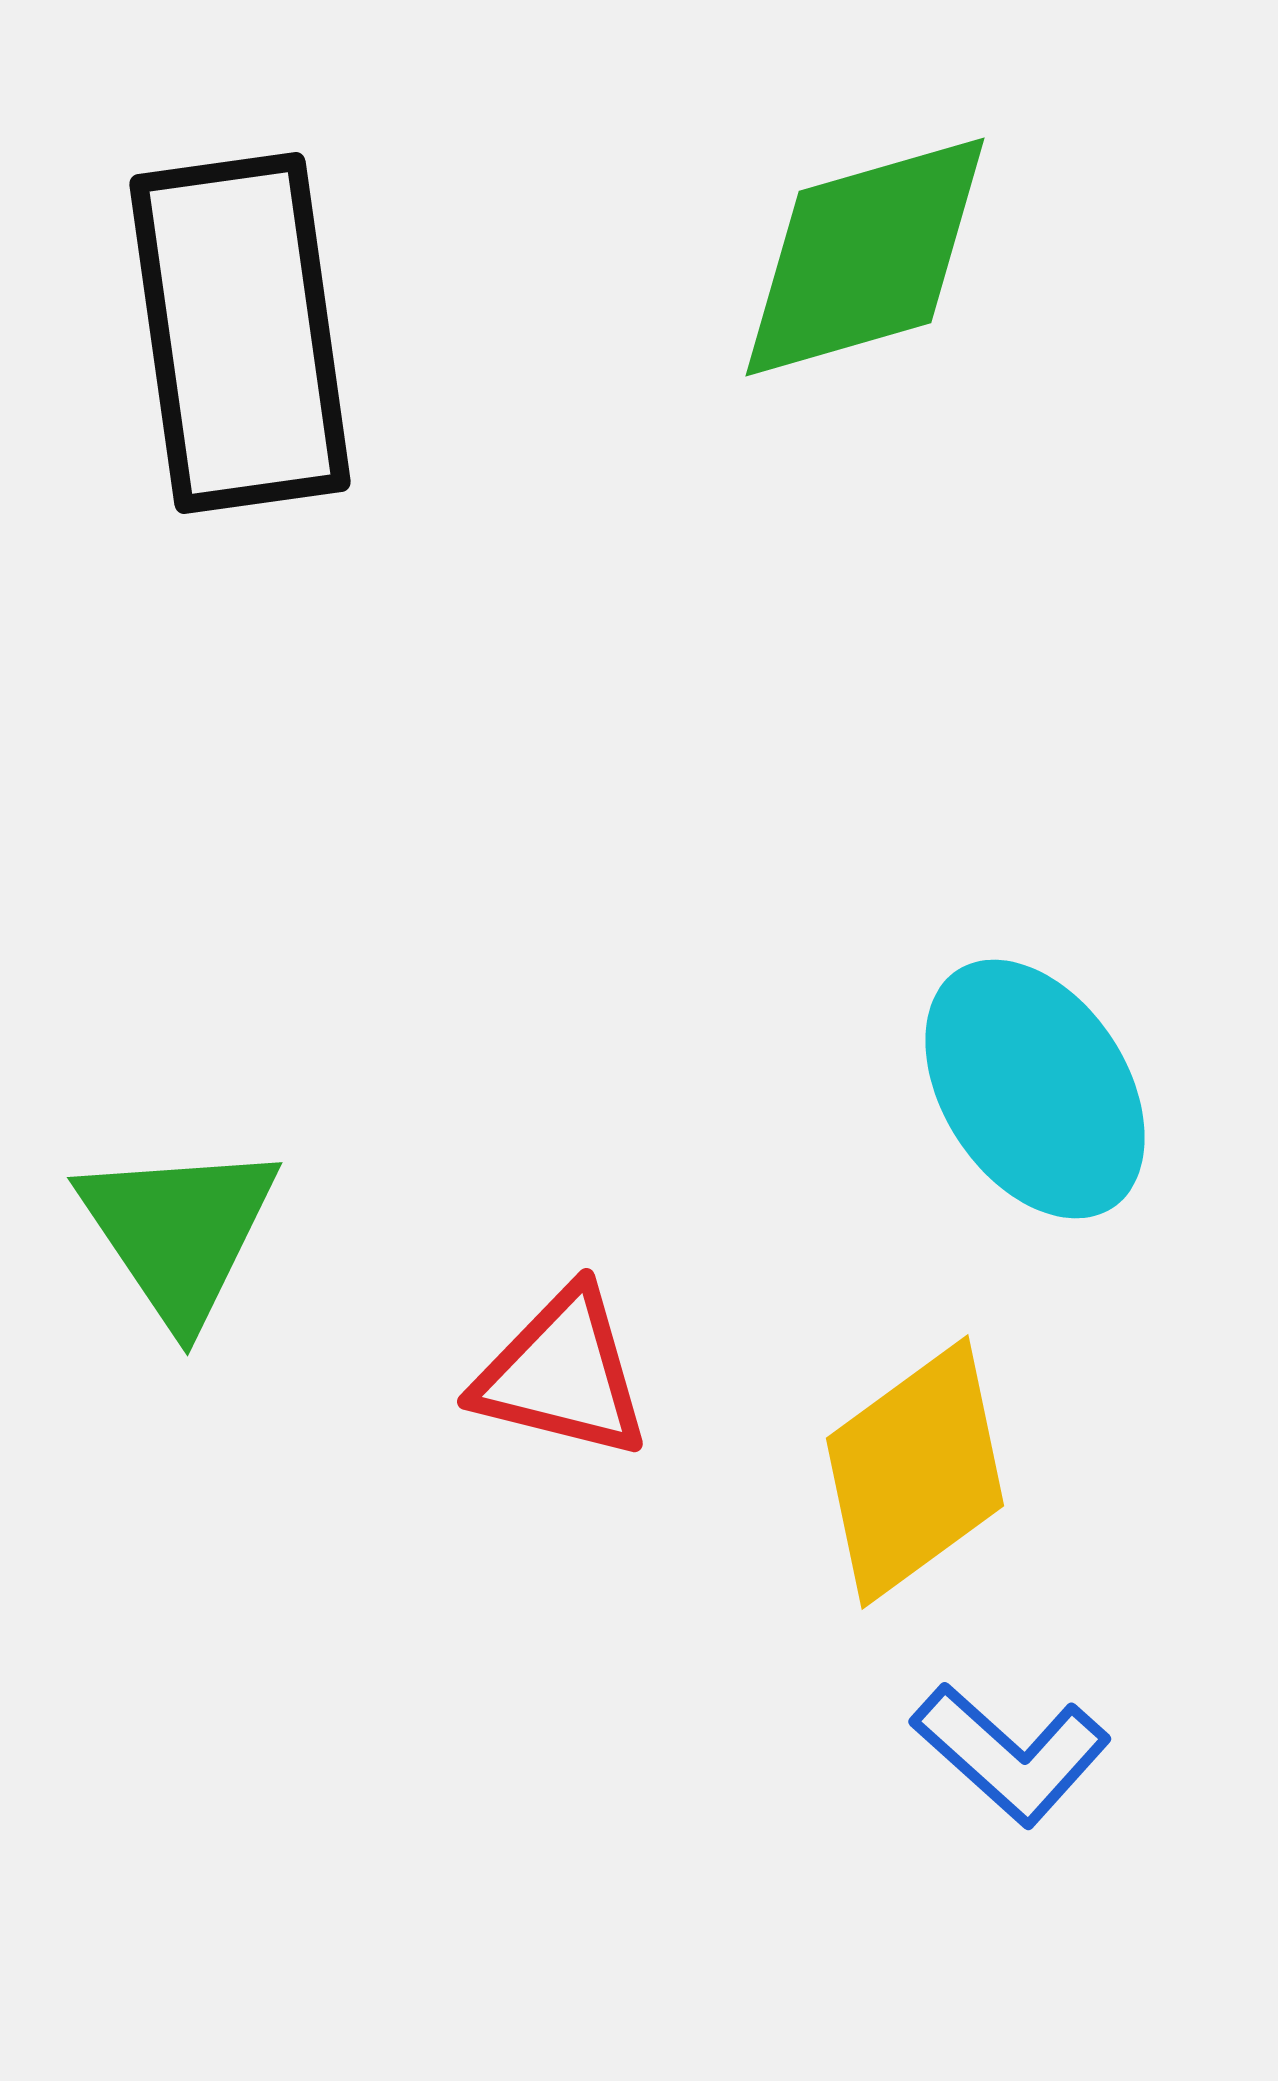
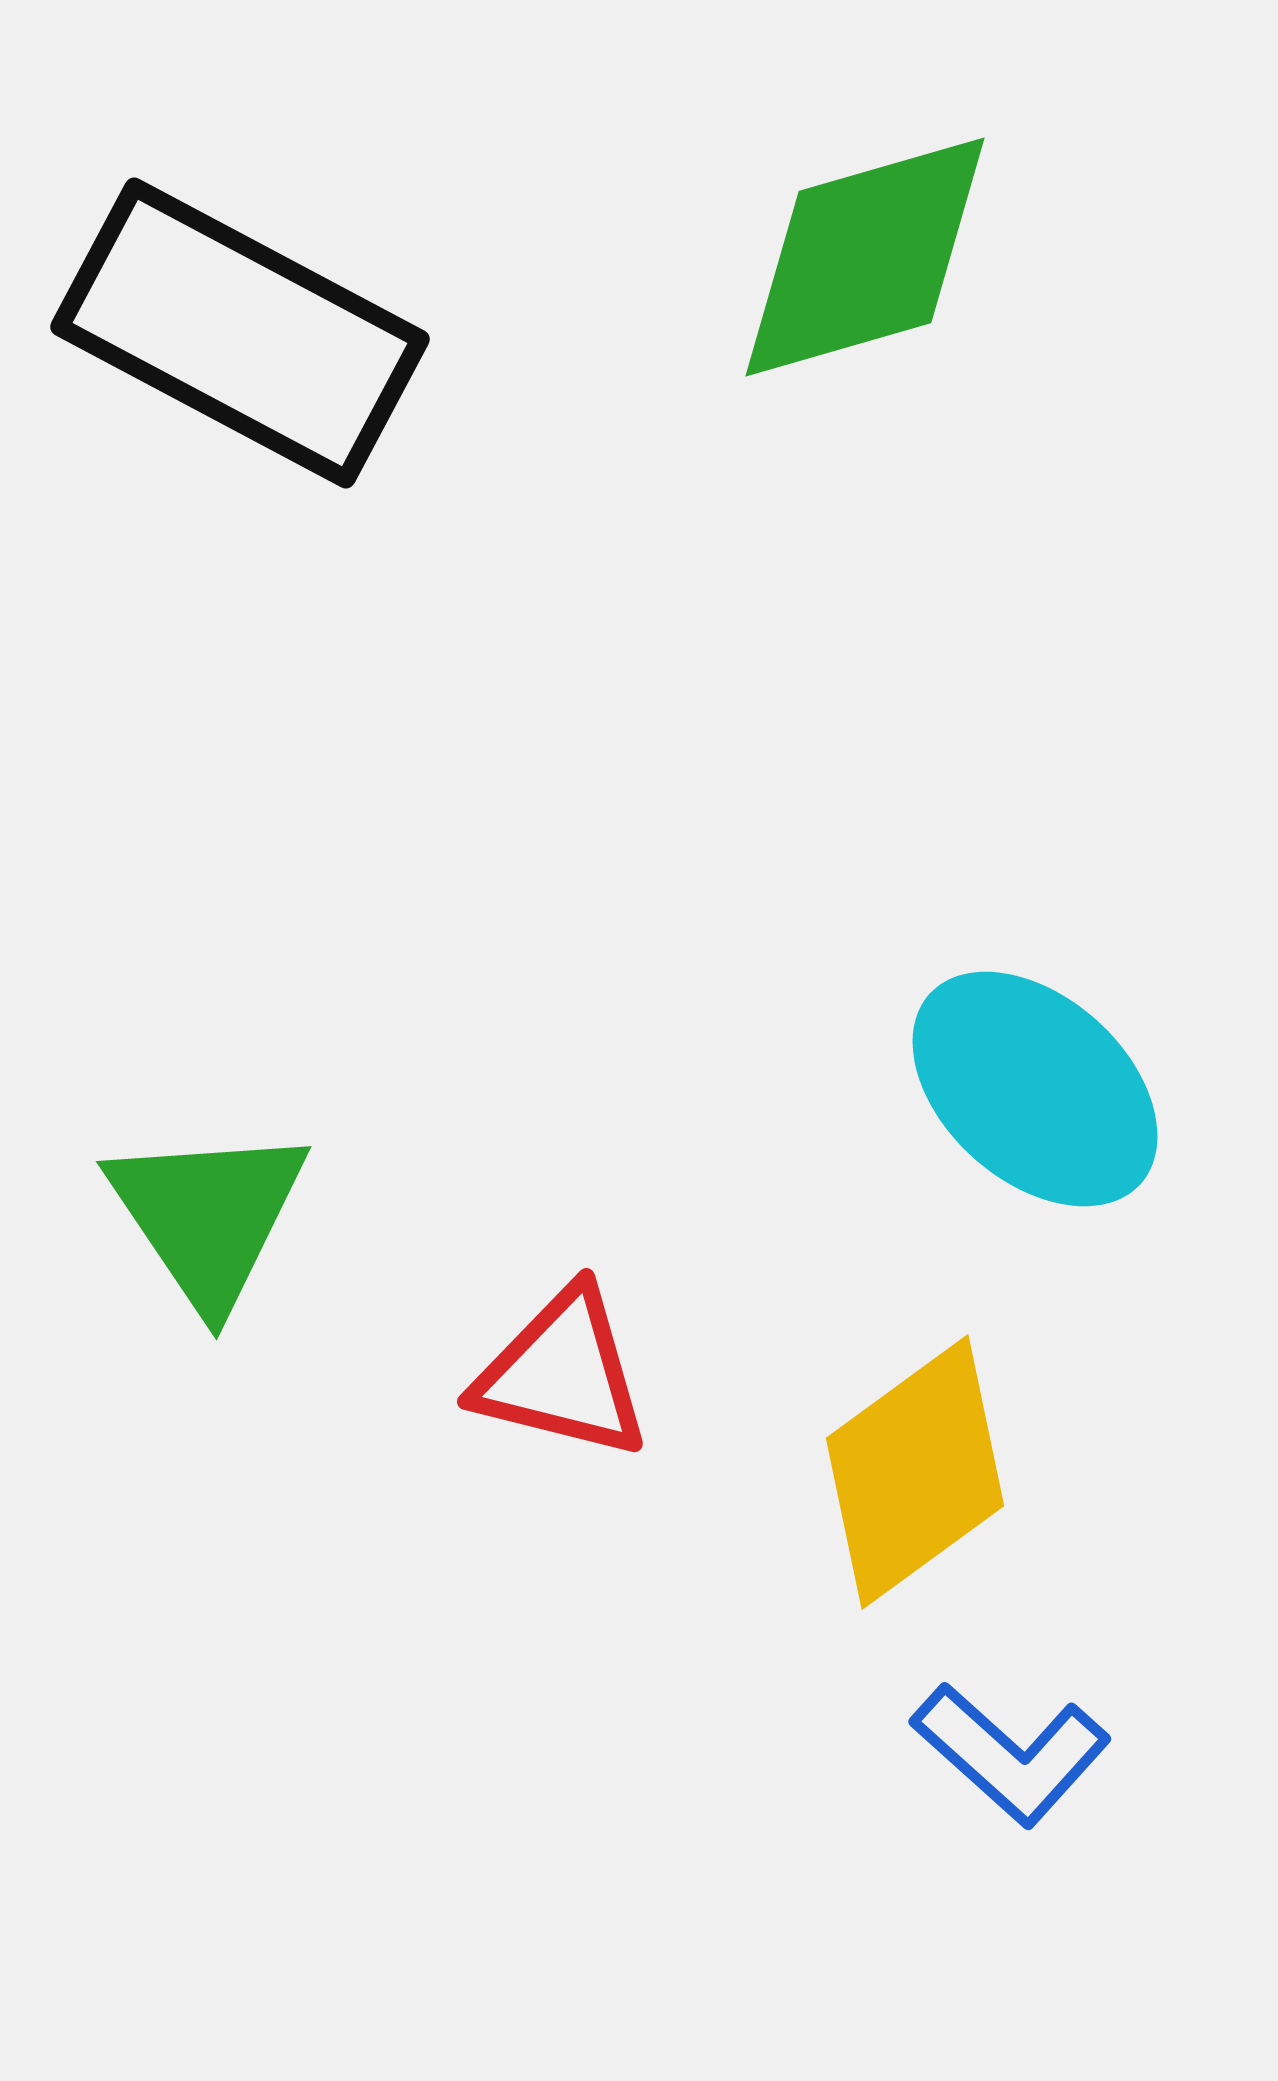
black rectangle: rotated 54 degrees counterclockwise
cyan ellipse: rotated 15 degrees counterclockwise
green triangle: moved 29 px right, 16 px up
